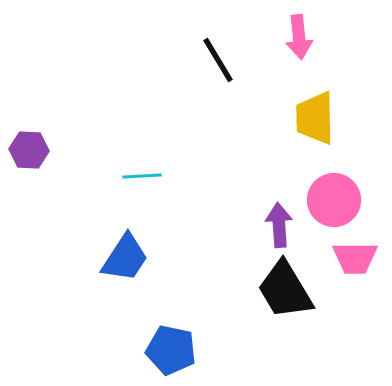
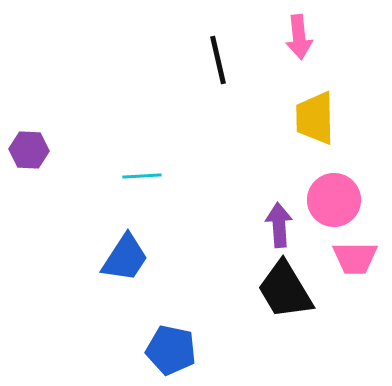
black line: rotated 18 degrees clockwise
